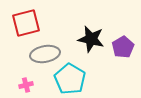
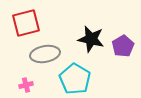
purple pentagon: moved 1 px up
cyan pentagon: moved 5 px right
